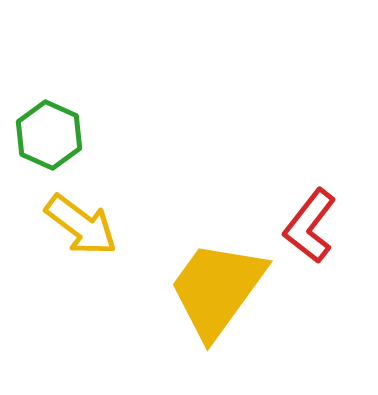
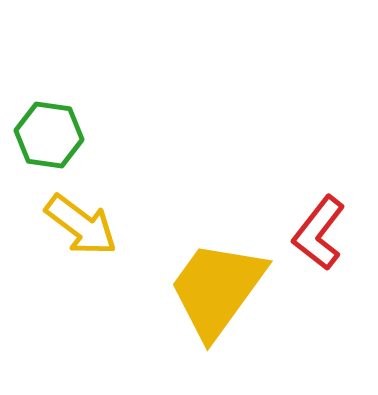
green hexagon: rotated 16 degrees counterclockwise
red L-shape: moved 9 px right, 7 px down
